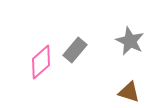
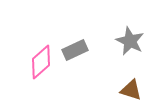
gray rectangle: rotated 25 degrees clockwise
brown triangle: moved 2 px right, 2 px up
